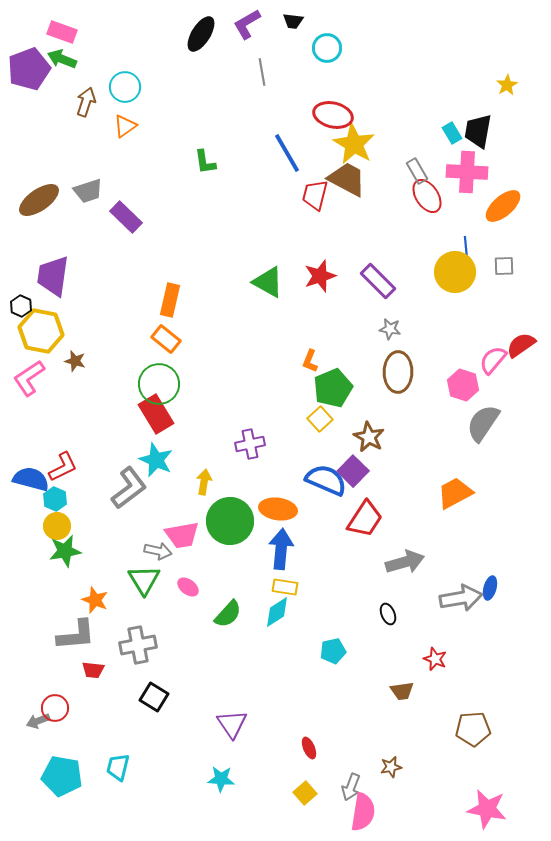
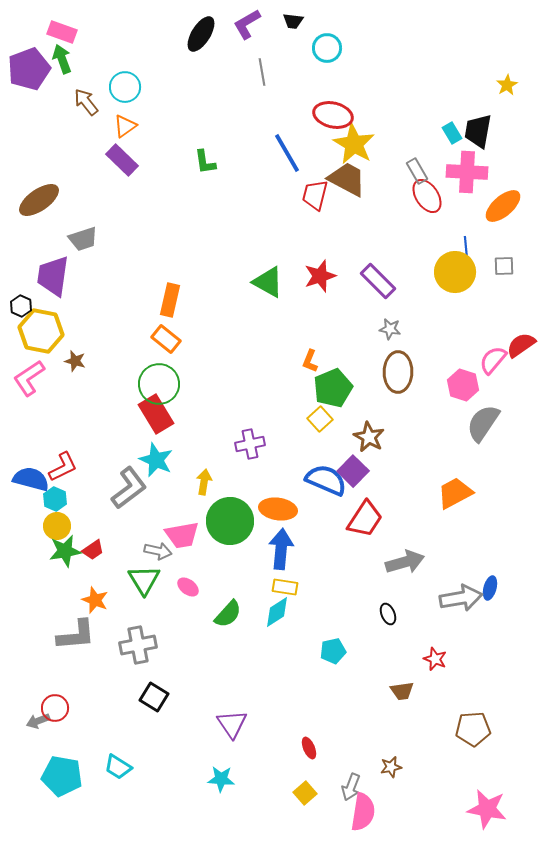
green arrow at (62, 59): rotated 48 degrees clockwise
brown arrow at (86, 102): rotated 56 degrees counterclockwise
gray trapezoid at (88, 191): moved 5 px left, 48 px down
purple rectangle at (126, 217): moved 4 px left, 57 px up
red trapezoid at (93, 670): moved 120 px up; rotated 40 degrees counterclockwise
cyan trapezoid at (118, 767): rotated 72 degrees counterclockwise
